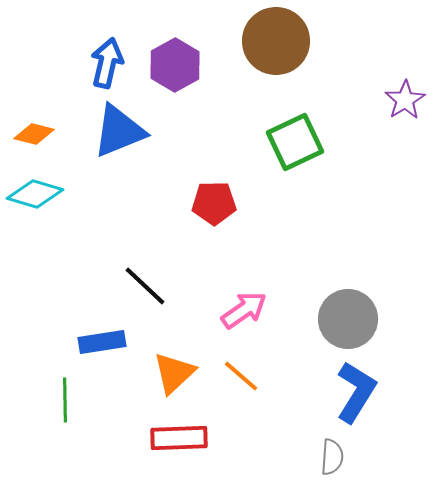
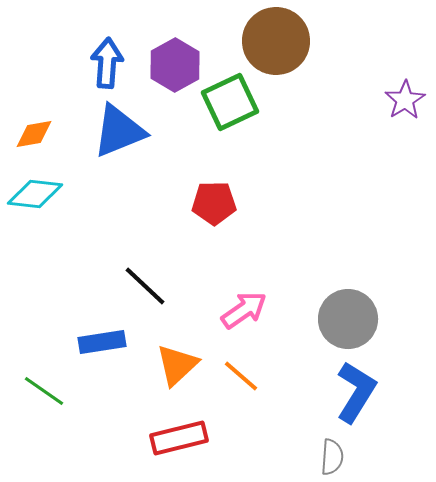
blue arrow: rotated 9 degrees counterclockwise
orange diamond: rotated 24 degrees counterclockwise
green square: moved 65 px left, 40 px up
cyan diamond: rotated 10 degrees counterclockwise
orange triangle: moved 3 px right, 8 px up
green line: moved 21 px left, 9 px up; rotated 54 degrees counterclockwise
red rectangle: rotated 12 degrees counterclockwise
